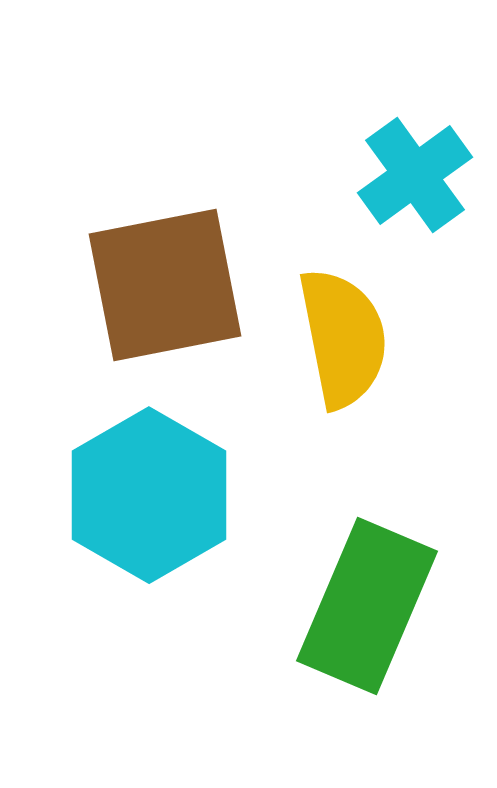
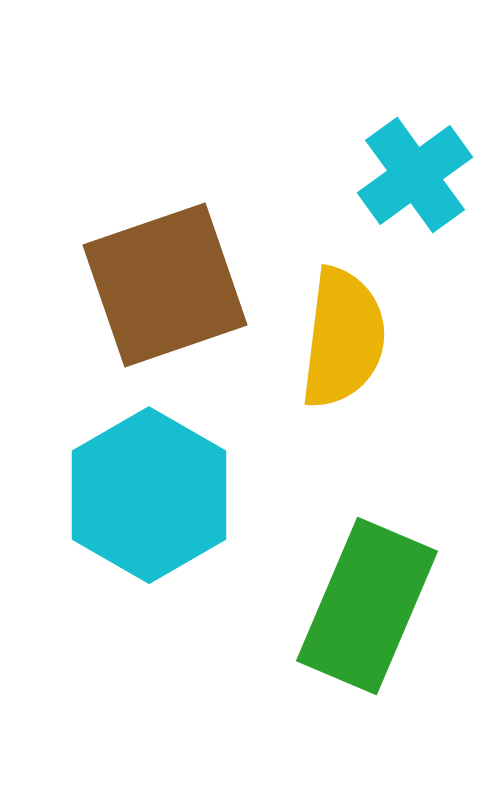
brown square: rotated 8 degrees counterclockwise
yellow semicircle: rotated 18 degrees clockwise
